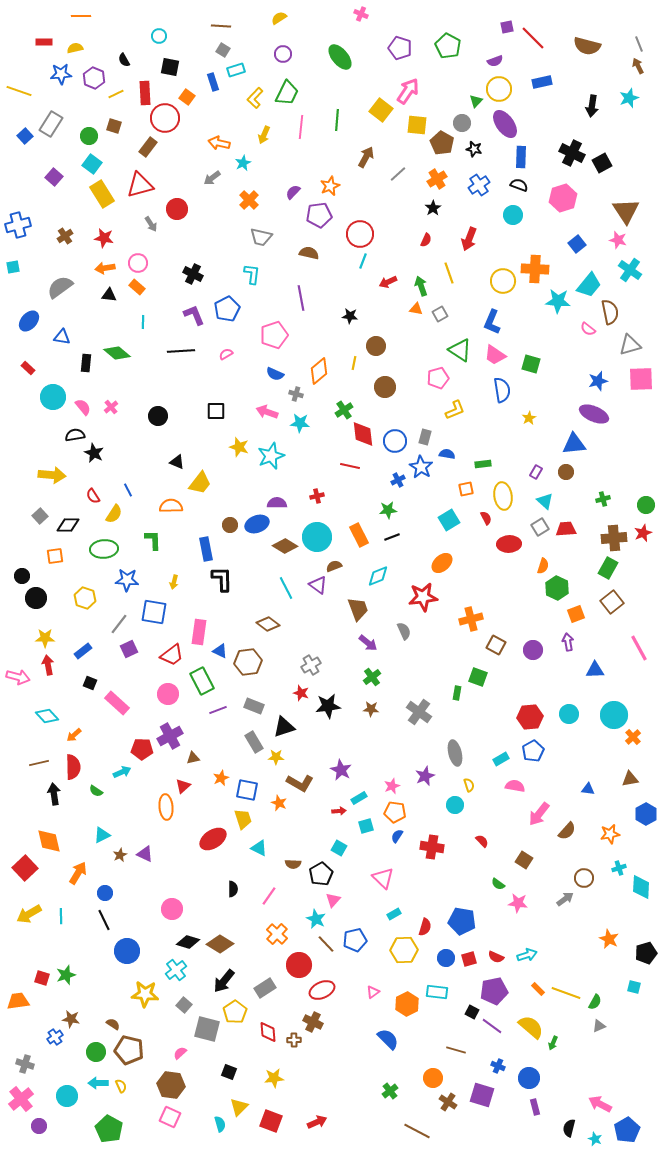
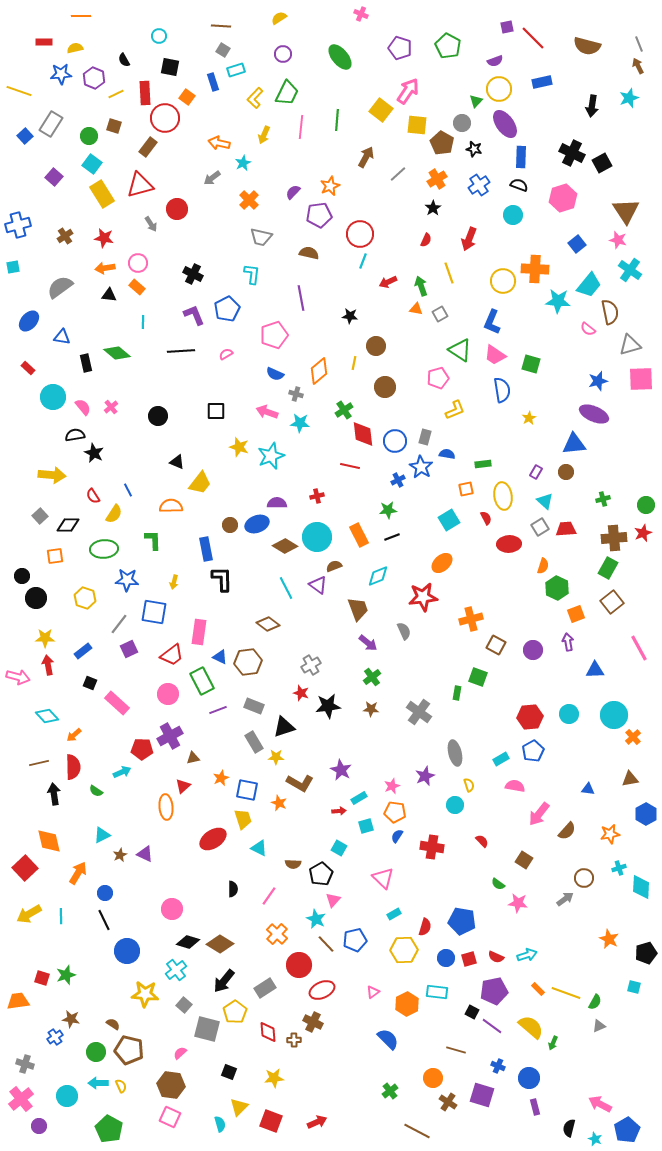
black rectangle at (86, 363): rotated 18 degrees counterclockwise
blue triangle at (220, 651): moved 6 px down
